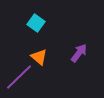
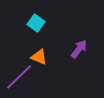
purple arrow: moved 4 px up
orange triangle: rotated 18 degrees counterclockwise
